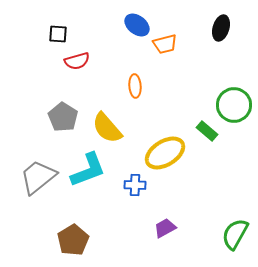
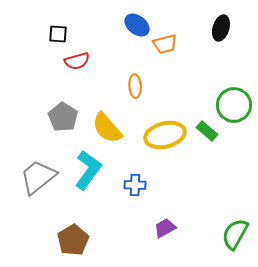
yellow ellipse: moved 18 px up; rotated 18 degrees clockwise
cyan L-shape: rotated 33 degrees counterclockwise
